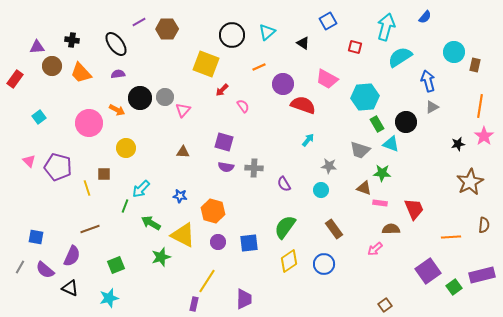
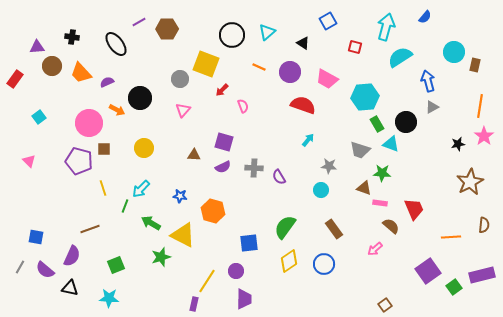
black cross at (72, 40): moved 3 px up
orange line at (259, 67): rotated 48 degrees clockwise
purple semicircle at (118, 74): moved 11 px left, 8 px down; rotated 16 degrees counterclockwise
purple circle at (283, 84): moved 7 px right, 12 px up
gray circle at (165, 97): moved 15 px right, 18 px up
pink semicircle at (243, 106): rotated 16 degrees clockwise
yellow circle at (126, 148): moved 18 px right
brown triangle at (183, 152): moved 11 px right, 3 px down
purple pentagon at (58, 167): moved 21 px right, 6 px up
purple semicircle at (226, 167): moved 3 px left; rotated 35 degrees counterclockwise
brown square at (104, 174): moved 25 px up
purple semicircle at (284, 184): moved 5 px left, 7 px up
yellow line at (87, 188): moved 16 px right
brown semicircle at (391, 229): moved 3 px up; rotated 42 degrees clockwise
purple circle at (218, 242): moved 18 px right, 29 px down
black triangle at (70, 288): rotated 12 degrees counterclockwise
cyan star at (109, 298): rotated 18 degrees clockwise
